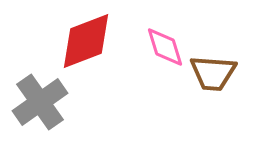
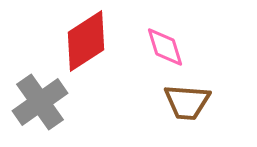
red diamond: rotated 12 degrees counterclockwise
brown trapezoid: moved 26 px left, 29 px down
